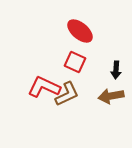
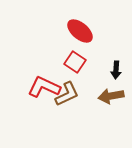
red square: rotated 10 degrees clockwise
